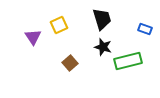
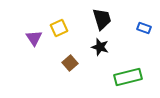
yellow square: moved 3 px down
blue rectangle: moved 1 px left, 1 px up
purple triangle: moved 1 px right, 1 px down
black star: moved 3 px left
green rectangle: moved 16 px down
